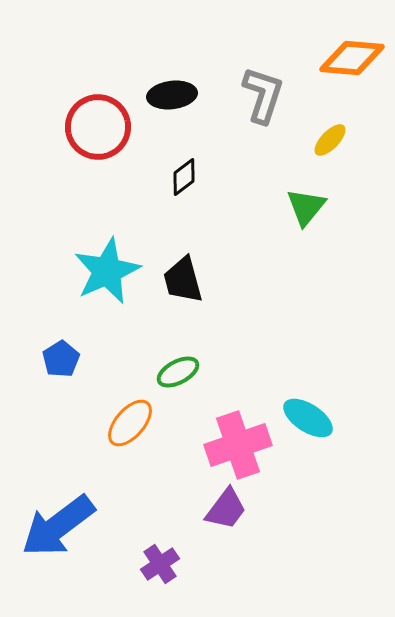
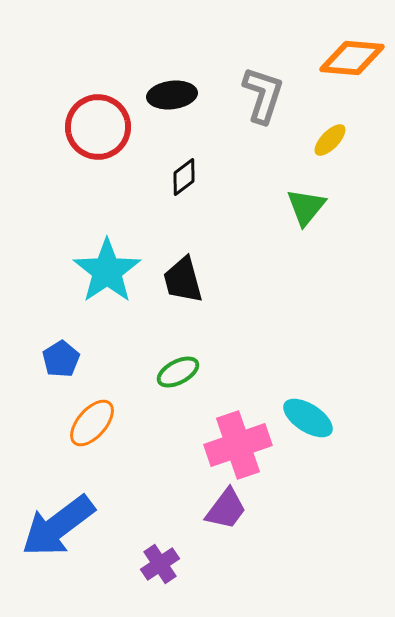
cyan star: rotated 10 degrees counterclockwise
orange ellipse: moved 38 px left
